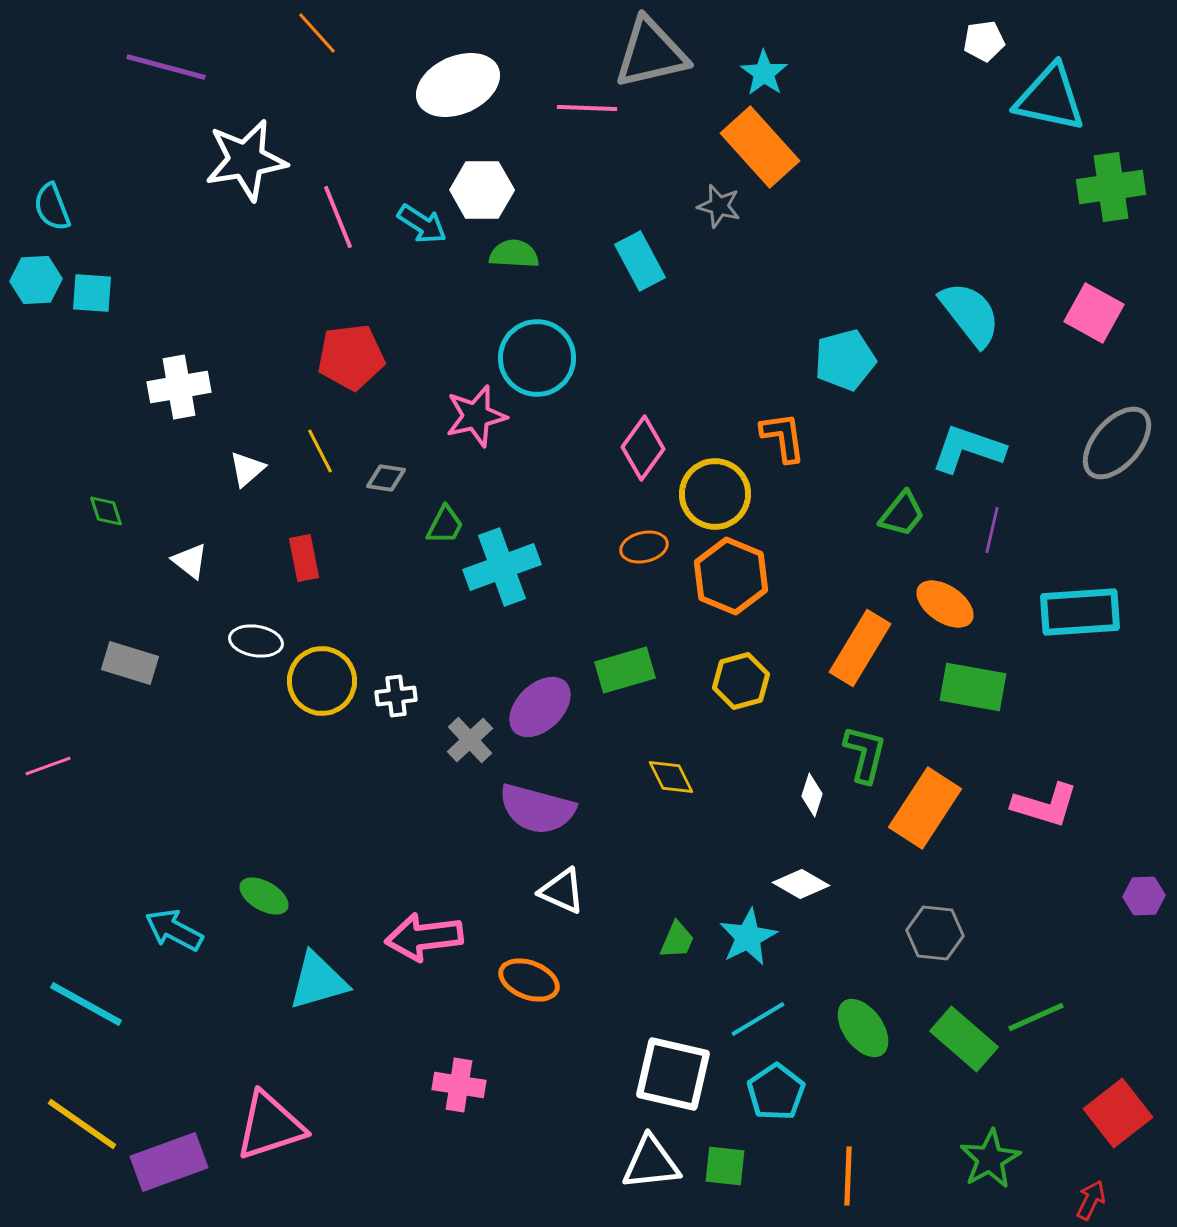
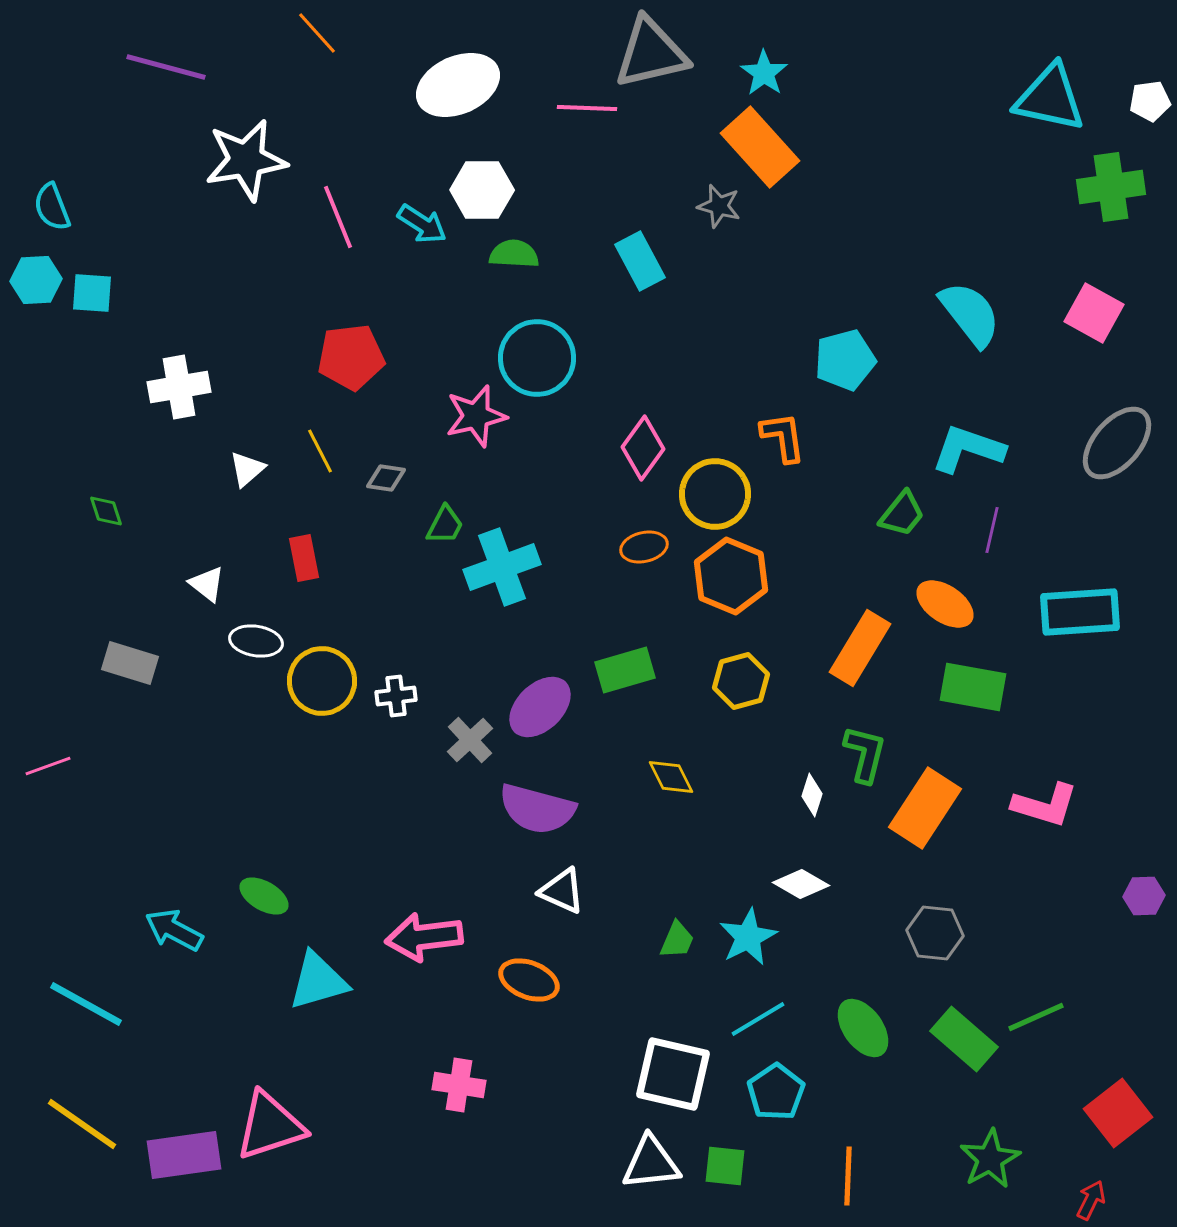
white pentagon at (984, 41): moved 166 px right, 60 px down
white triangle at (190, 561): moved 17 px right, 23 px down
purple rectangle at (169, 1162): moved 15 px right, 7 px up; rotated 12 degrees clockwise
